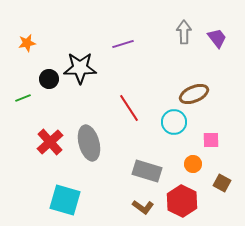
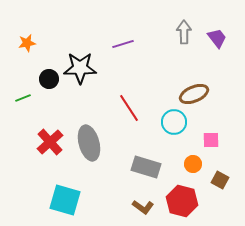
gray rectangle: moved 1 px left, 4 px up
brown square: moved 2 px left, 3 px up
red hexagon: rotated 12 degrees counterclockwise
